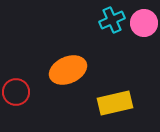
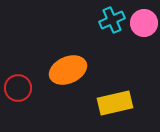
red circle: moved 2 px right, 4 px up
